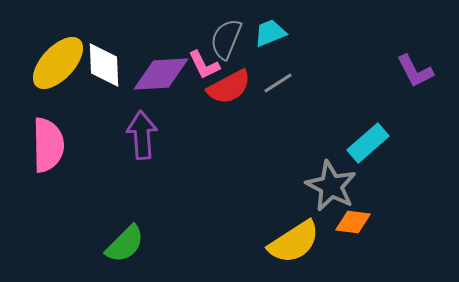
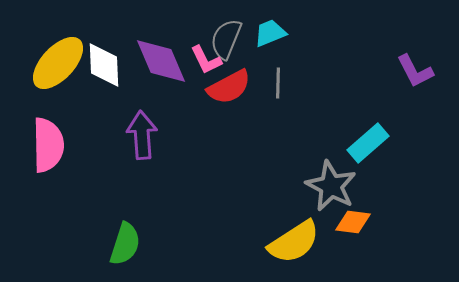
pink L-shape: moved 2 px right, 5 px up
purple diamond: moved 13 px up; rotated 70 degrees clockwise
gray line: rotated 56 degrees counterclockwise
green semicircle: rotated 27 degrees counterclockwise
